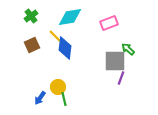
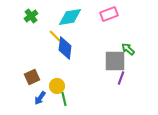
pink rectangle: moved 9 px up
brown square: moved 32 px down
yellow circle: moved 1 px left, 1 px up
